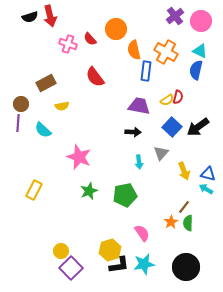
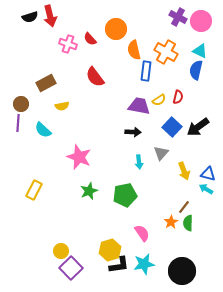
purple cross at (175, 16): moved 3 px right, 1 px down; rotated 24 degrees counterclockwise
yellow semicircle at (167, 100): moved 8 px left
black circle at (186, 267): moved 4 px left, 4 px down
